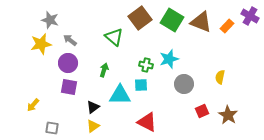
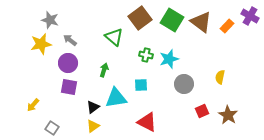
brown triangle: rotated 15 degrees clockwise
green cross: moved 10 px up
cyan triangle: moved 4 px left, 3 px down; rotated 10 degrees counterclockwise
gray square: rotated 24 degrees clockwise
